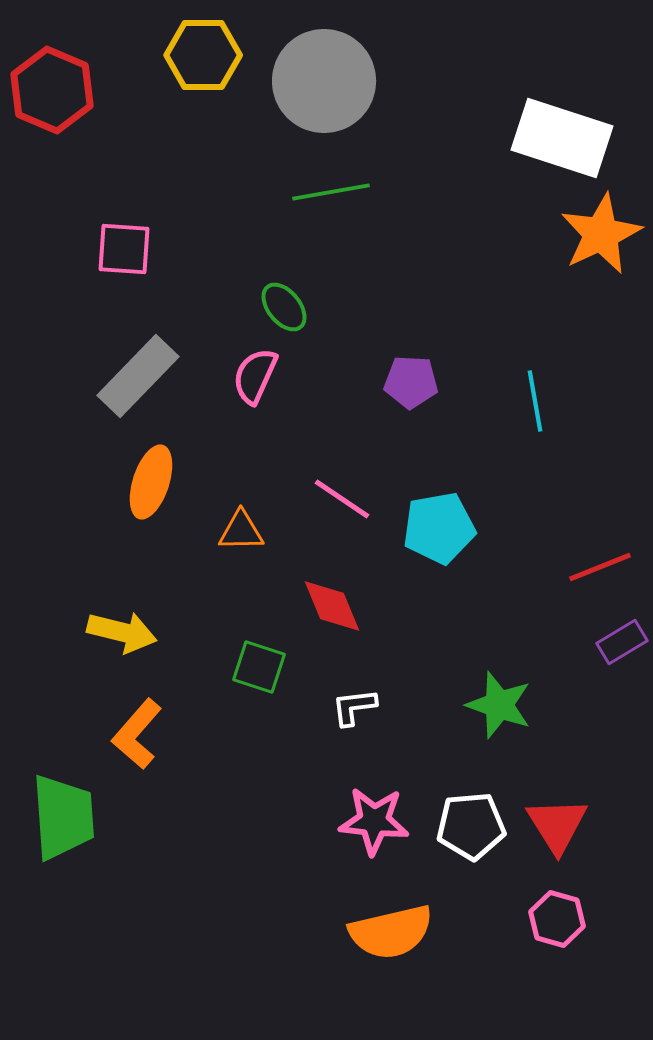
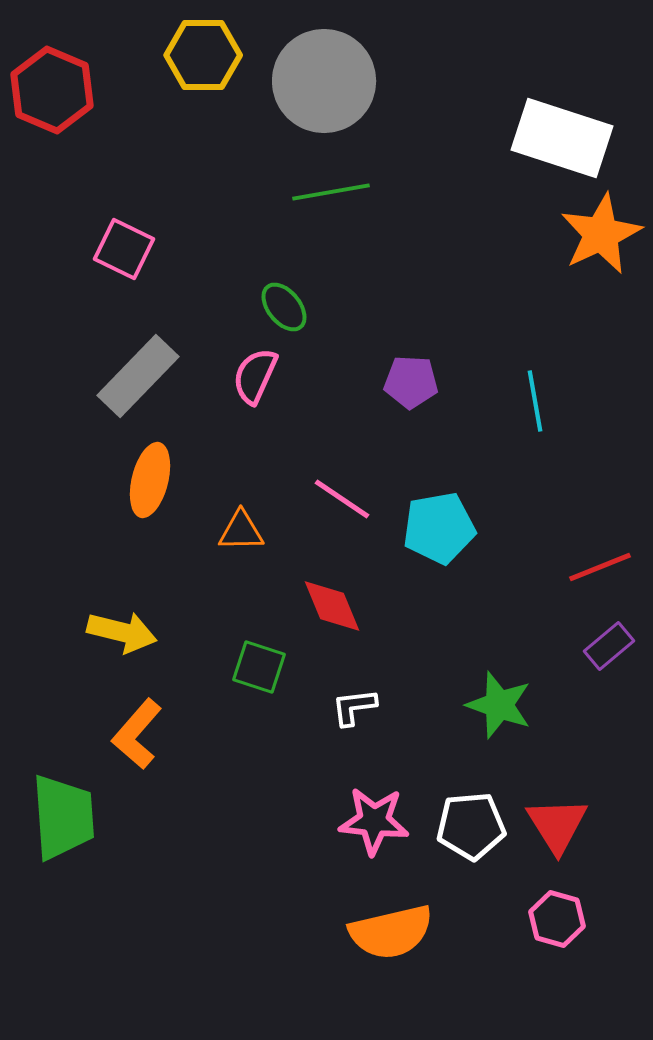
pink square: rotated 22 degrees clockwise
orange ellipse: moved 1 px left, 2 px up; rotated 4 degrees counterclockwise
purple rectangle: moved 13 px left, 4 px down; rotated 9 degrees counterclockwise
